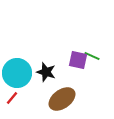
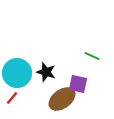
purple square: moved 24 px down
